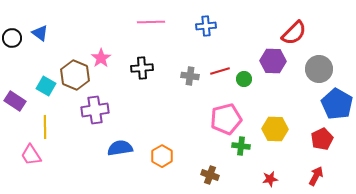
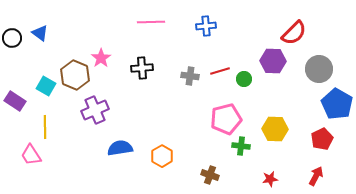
purple cross: rotated 16 degrees counterclockwise
